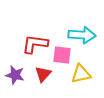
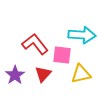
red L-shape: rotated 44 degrees clockwise
purple star: rotated 24 degrees clockwise
